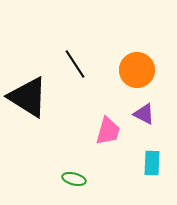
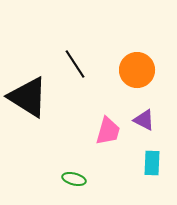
purple triangle: moved 6 px down
